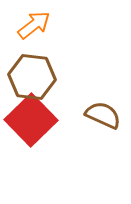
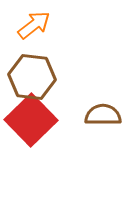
brown semicircle: rotated 24 degrees counterclockwise
